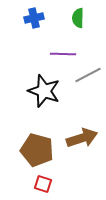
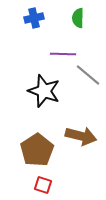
gray line: rotated 68 degrees clockwise
brown arrow: moved 1 px left, 2 px up; rotated 32 degrees clockwise
brown pentagon: rotated 24 degrees clockwise
red square: moved 1 px down
